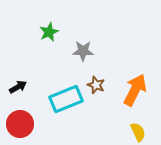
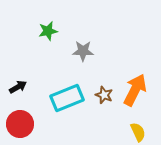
green star: moved 1 px left, 1 px up; rotated 12 degrees clockwise
brown star: moved 8 px right, 10 px down
cyan rectangle: moved 1 px right, 1 px up
